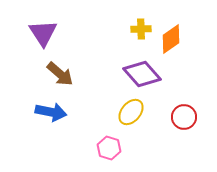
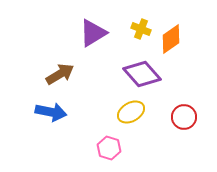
yellow cross: rotated 24 degrees clockwise
purple triangle: moved 50 px right; rotated 32 degrees clockwise
brown arrow: rotated 72 degrees counterclockwise
yellow ellipse: rotated 20 degrees clockwise
